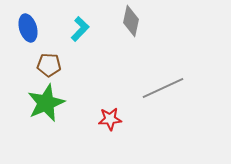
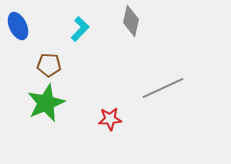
blue ellipse: moved 10 px left, 2 px up; rotated 8 degrees counterclockwise
